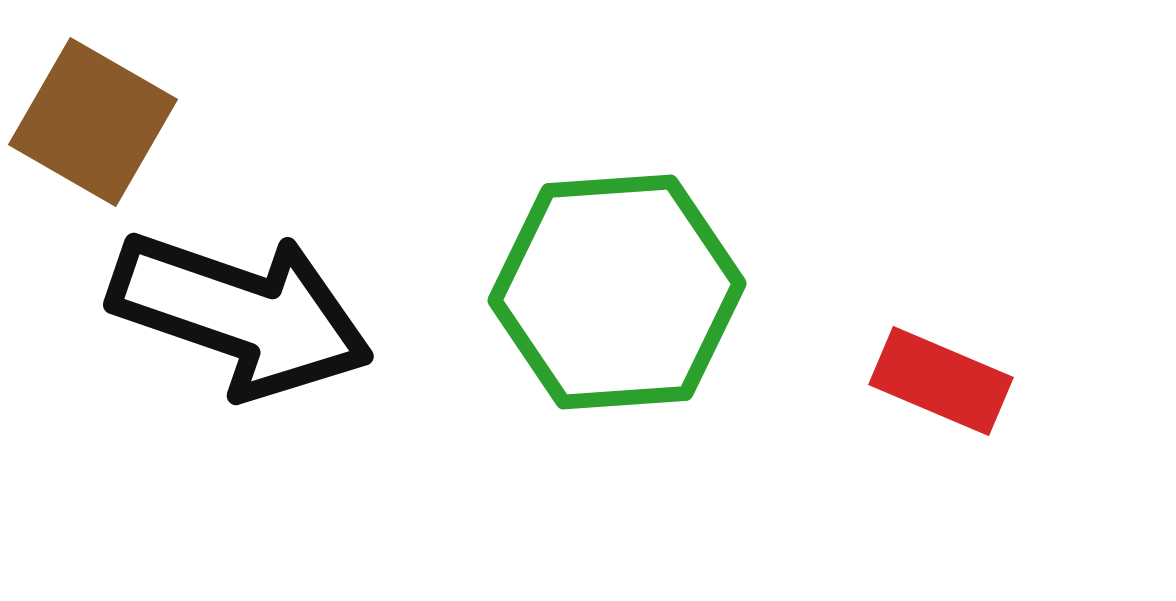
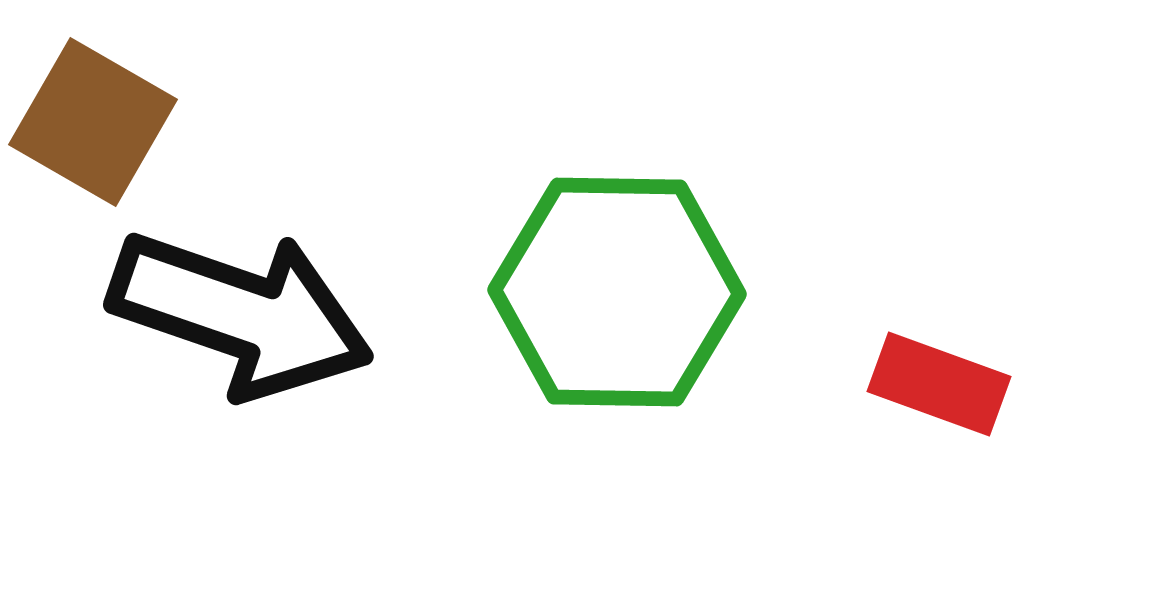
green hexagon: rotated 5 degrees clockwise
red rectangle: moved 2 px left, 3 px down; rotated 3 degrees counterclockwise
